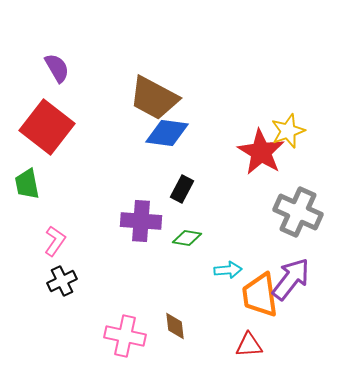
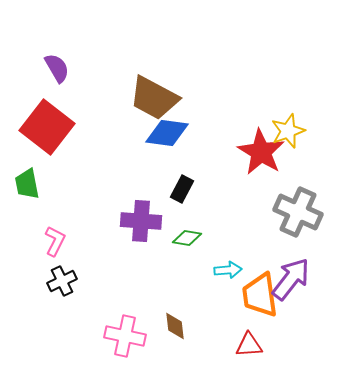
pink L-shape: rotated 8 degrees counterclockwise
